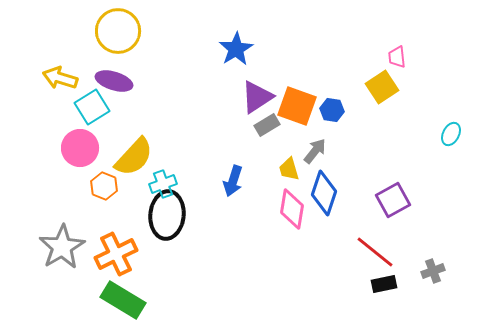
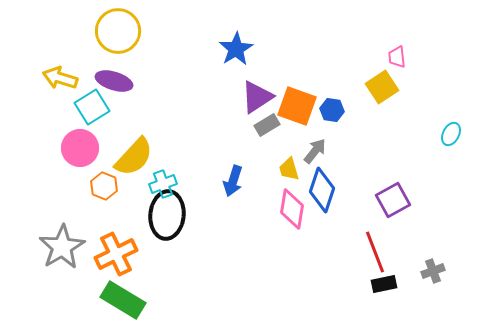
blue diamond: moved 2 px left, 3 px up
red line: rotated 30 degrees clockwise
